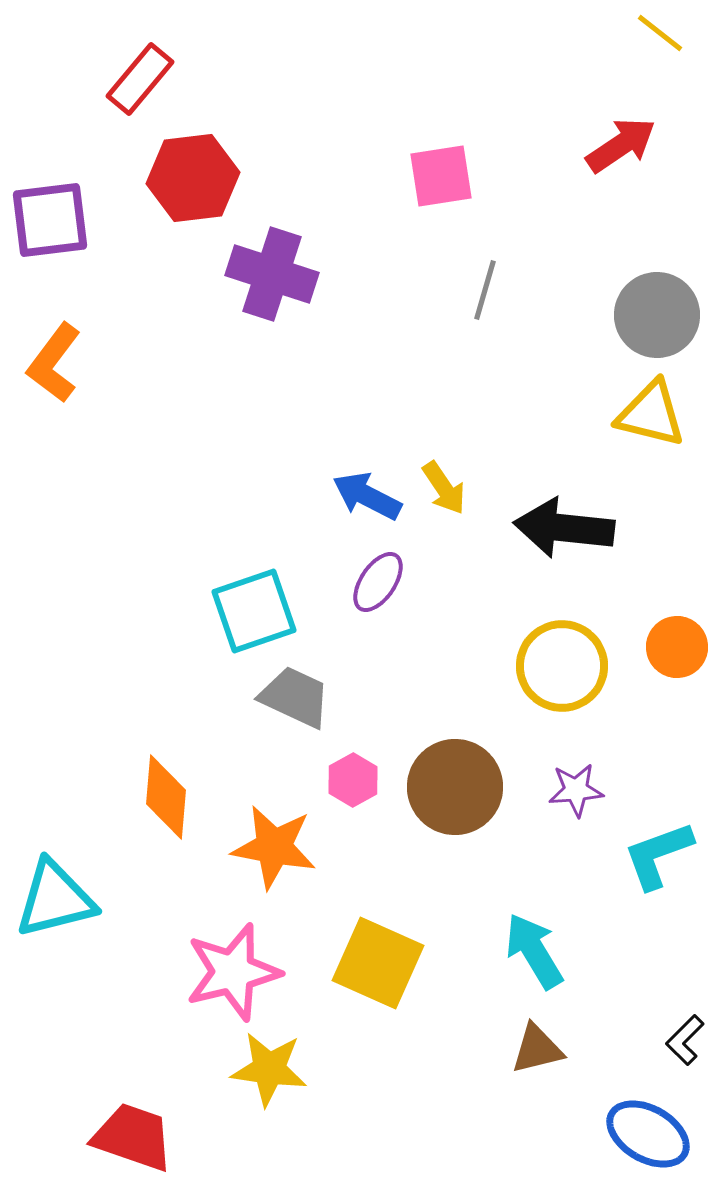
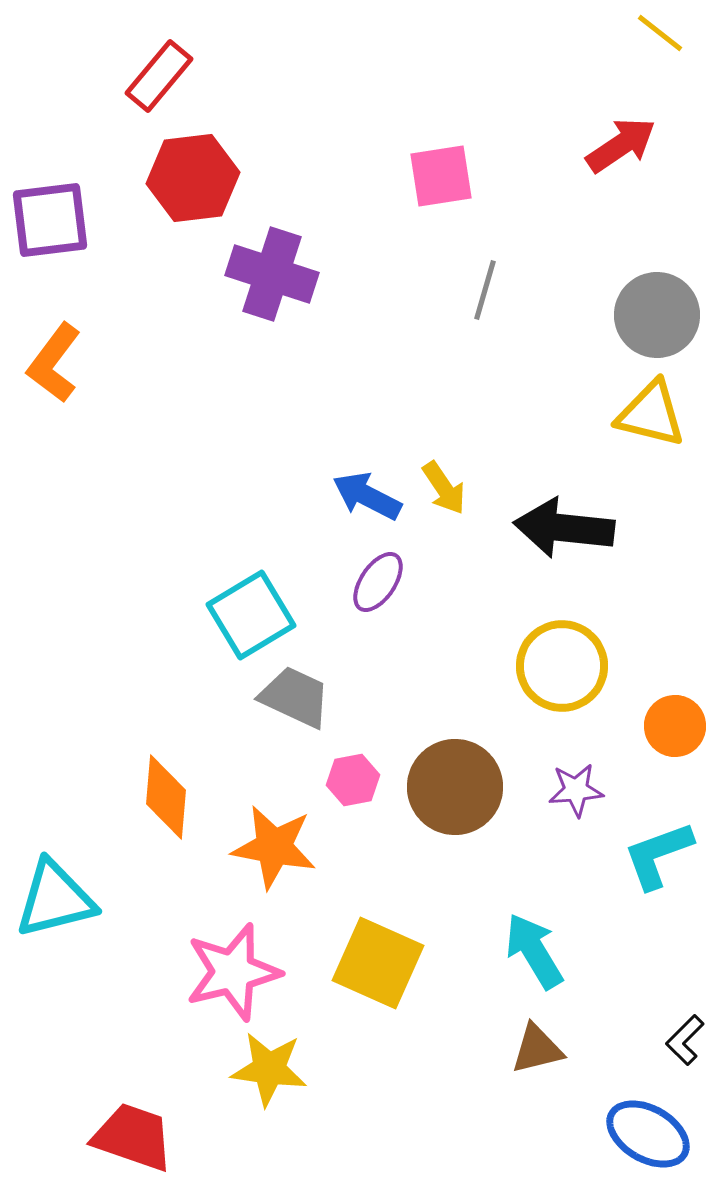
red rectangle: moved 19 px right, 3 px up
cyan square: moved 3 px left, 4 px down; rotated 12 degrees counterclockwise
orange circle: moved 2 px left, 79 px down
pink hexagon: rotated 18 degrees clockwise
